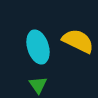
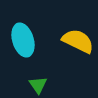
cyan ellipse: moved 15 px left, 7 px up
